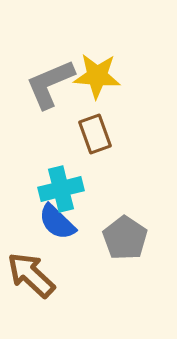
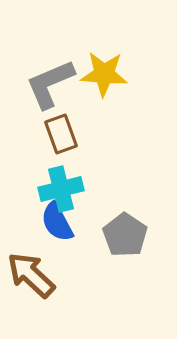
yellow star: moved 7 px right, 2 px up
brown rectangle: moved 34 px left
blue semicircle: rotated 18 degrees clockwise
gray pentagon: moved 3 px up
